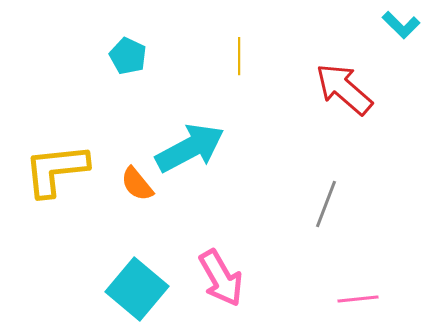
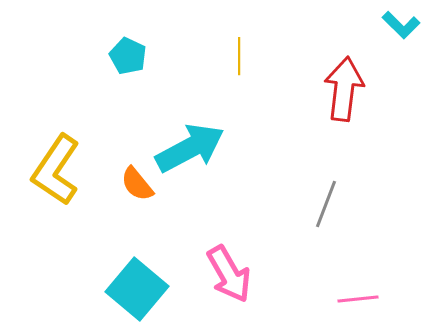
red arrow: rotated 56 degrees clockwise
yellow L-shape: rotated 50 degrees counterclockwise
pink arrow: moved 8 px right, 4 px up
